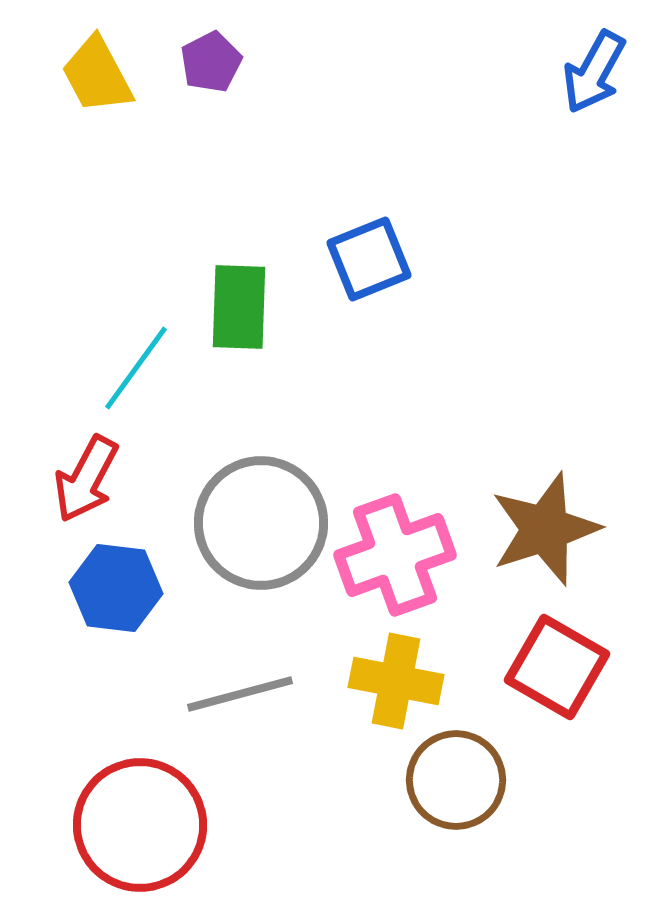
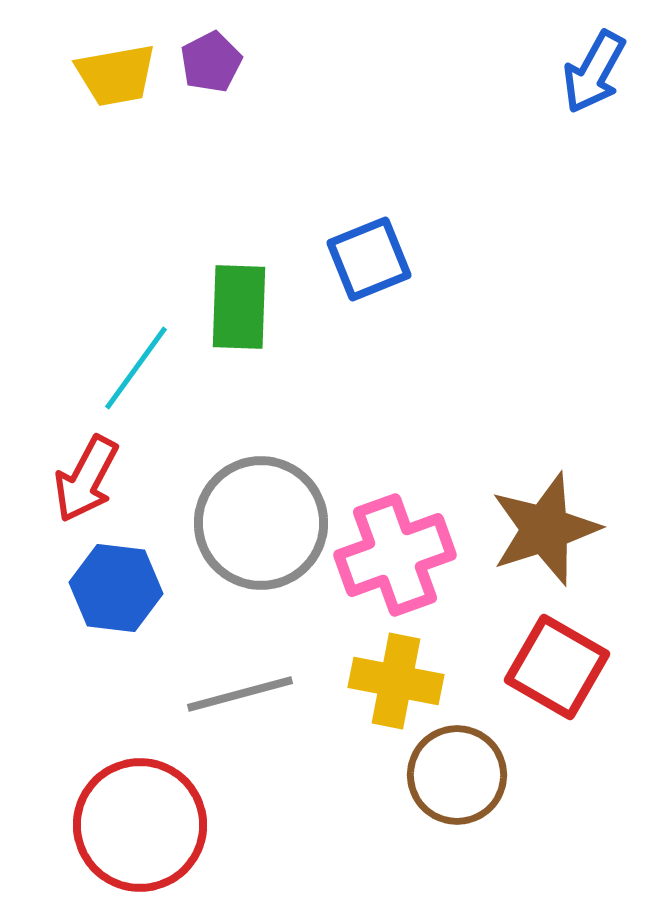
yellow trapezoid: moved 19 px right; rotated 72 degrees counterclockwise
brown circle: moved 1 px right, 5 px up
